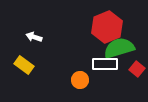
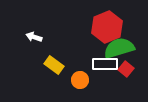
yellow rectangle: moved 30 px right
red square: moved 11 px left
